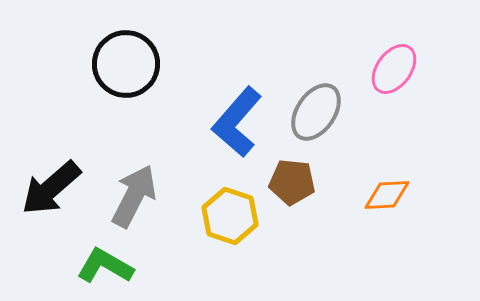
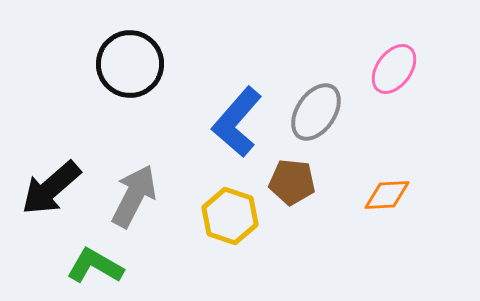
black circle: moved 4 px right
green L-shape: moved 10 px left
